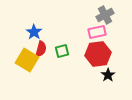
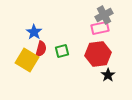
gray cross: moved 1 px left
pink rectangle: moved 3 px right, 4 px up
